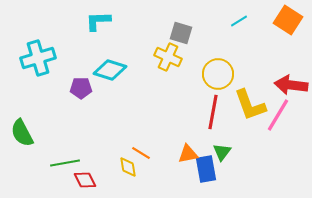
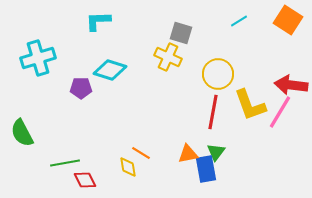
pink line: moved 2 px right, 3 px up
green triangle: moved 6 px left
